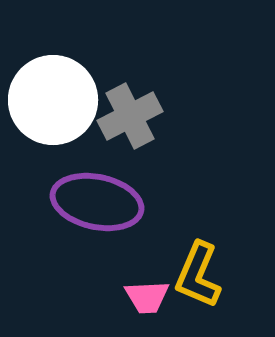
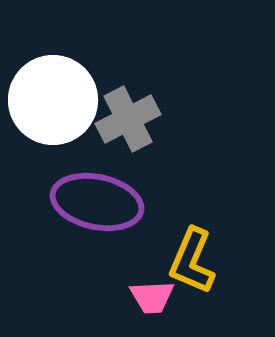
gray cross: moved 2 px left, 3 px down
yellow L-shape: moved 6 px left, 14 px up
pink trapezoid: moved 5 px right
